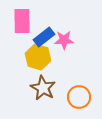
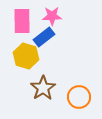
pink star: moved 12 px left, 24 px up
yellow hexagon: moved 12 px left, 1 px up
brown star: rotated 10 degrees clockwise
